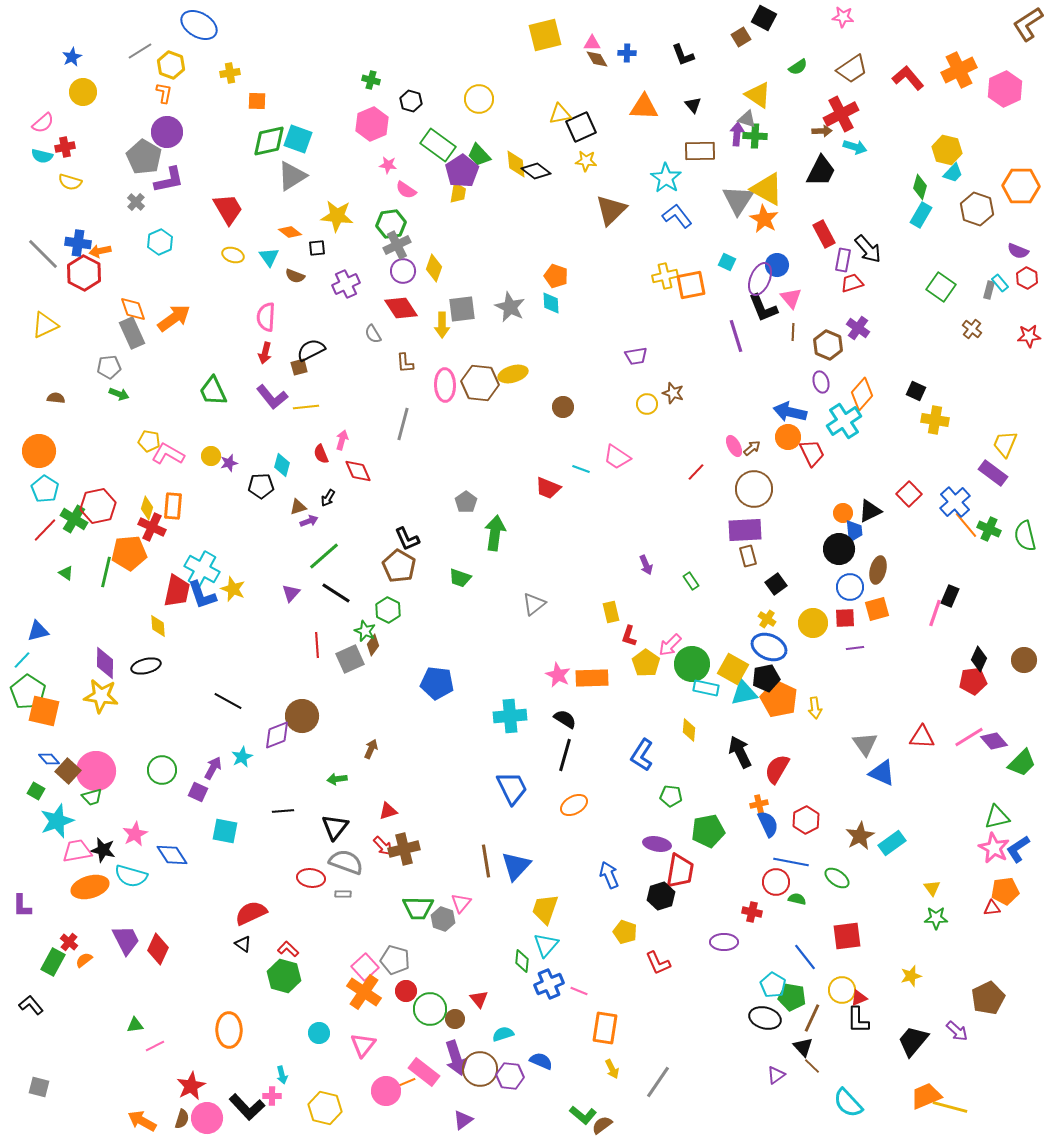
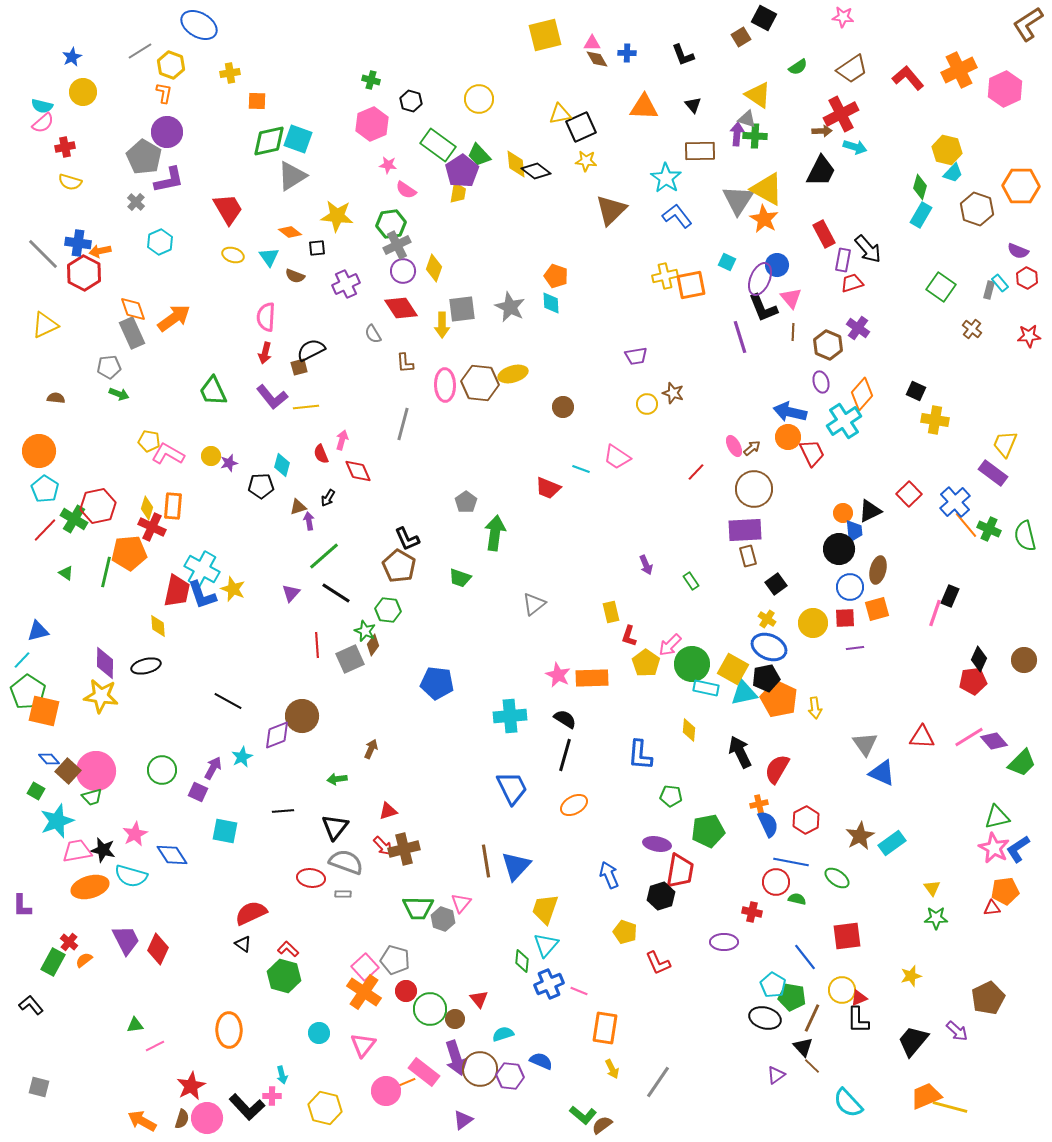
cyan semicircle at (42, 156): moved 50 px up
purple line at (736, 336): moved 4 px right, 1 px down
purple arrow at (309, 521): rotated 78 degrees counterclockwise
green hexagon at (388, 610): rotated 20 degrees counterclockwise
blue L-shape at (642, 755): moved 2 px left; rotated 28 degrees counterclockwise
